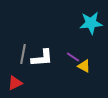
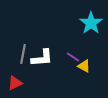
cyan star: rotated 30 degrees counterclockwise
